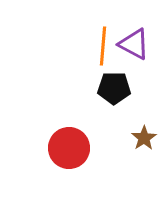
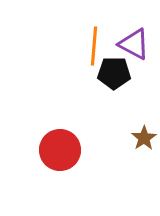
orange line: moved 9 px left
black pentagon: moved 15 px up
red circle: moved 9 px left, 2 px down
